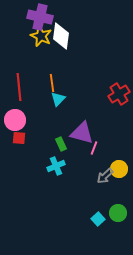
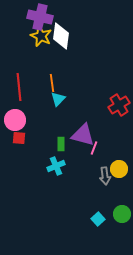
red cross: moved 11 px down
purple triangle: moved 1 px right, 2 px down
green rectangle: rotated 24 degrees clockwise
gray arrow: rotated 54 degrees counterclockwise
green circle: moved 4 px right, 1 px down
